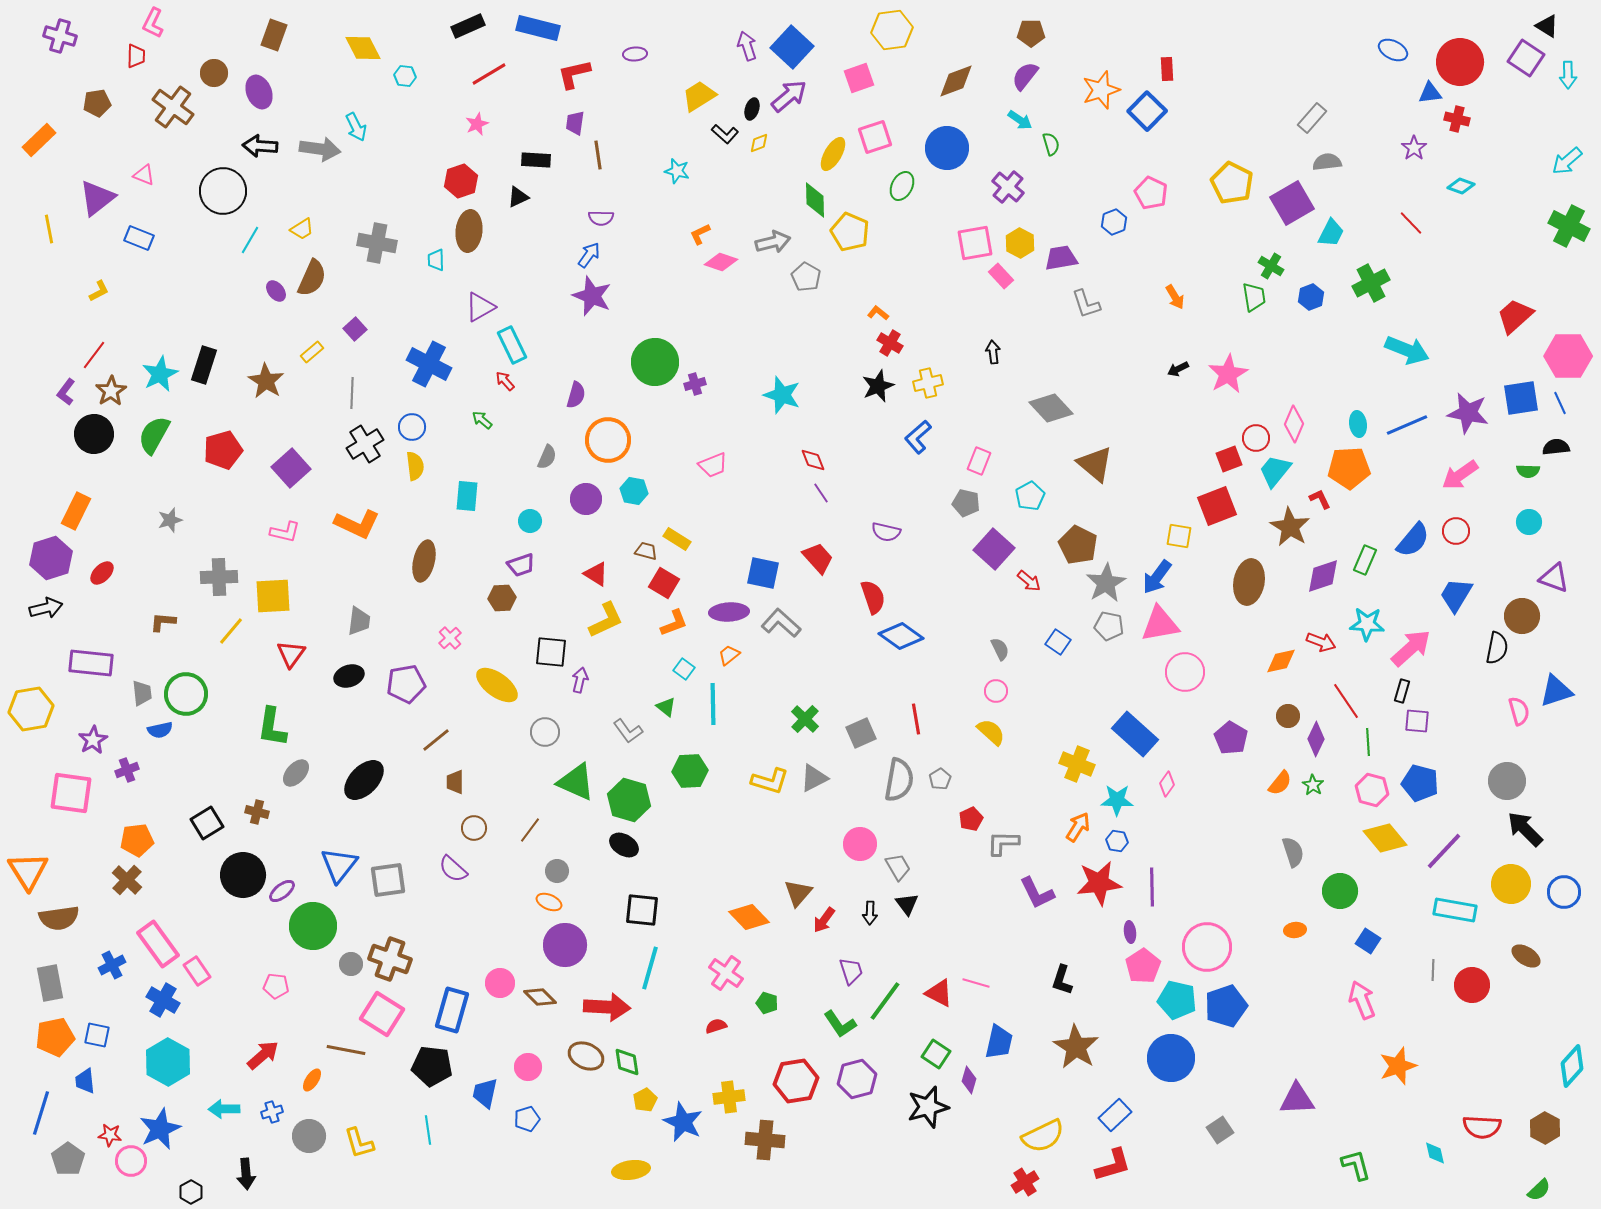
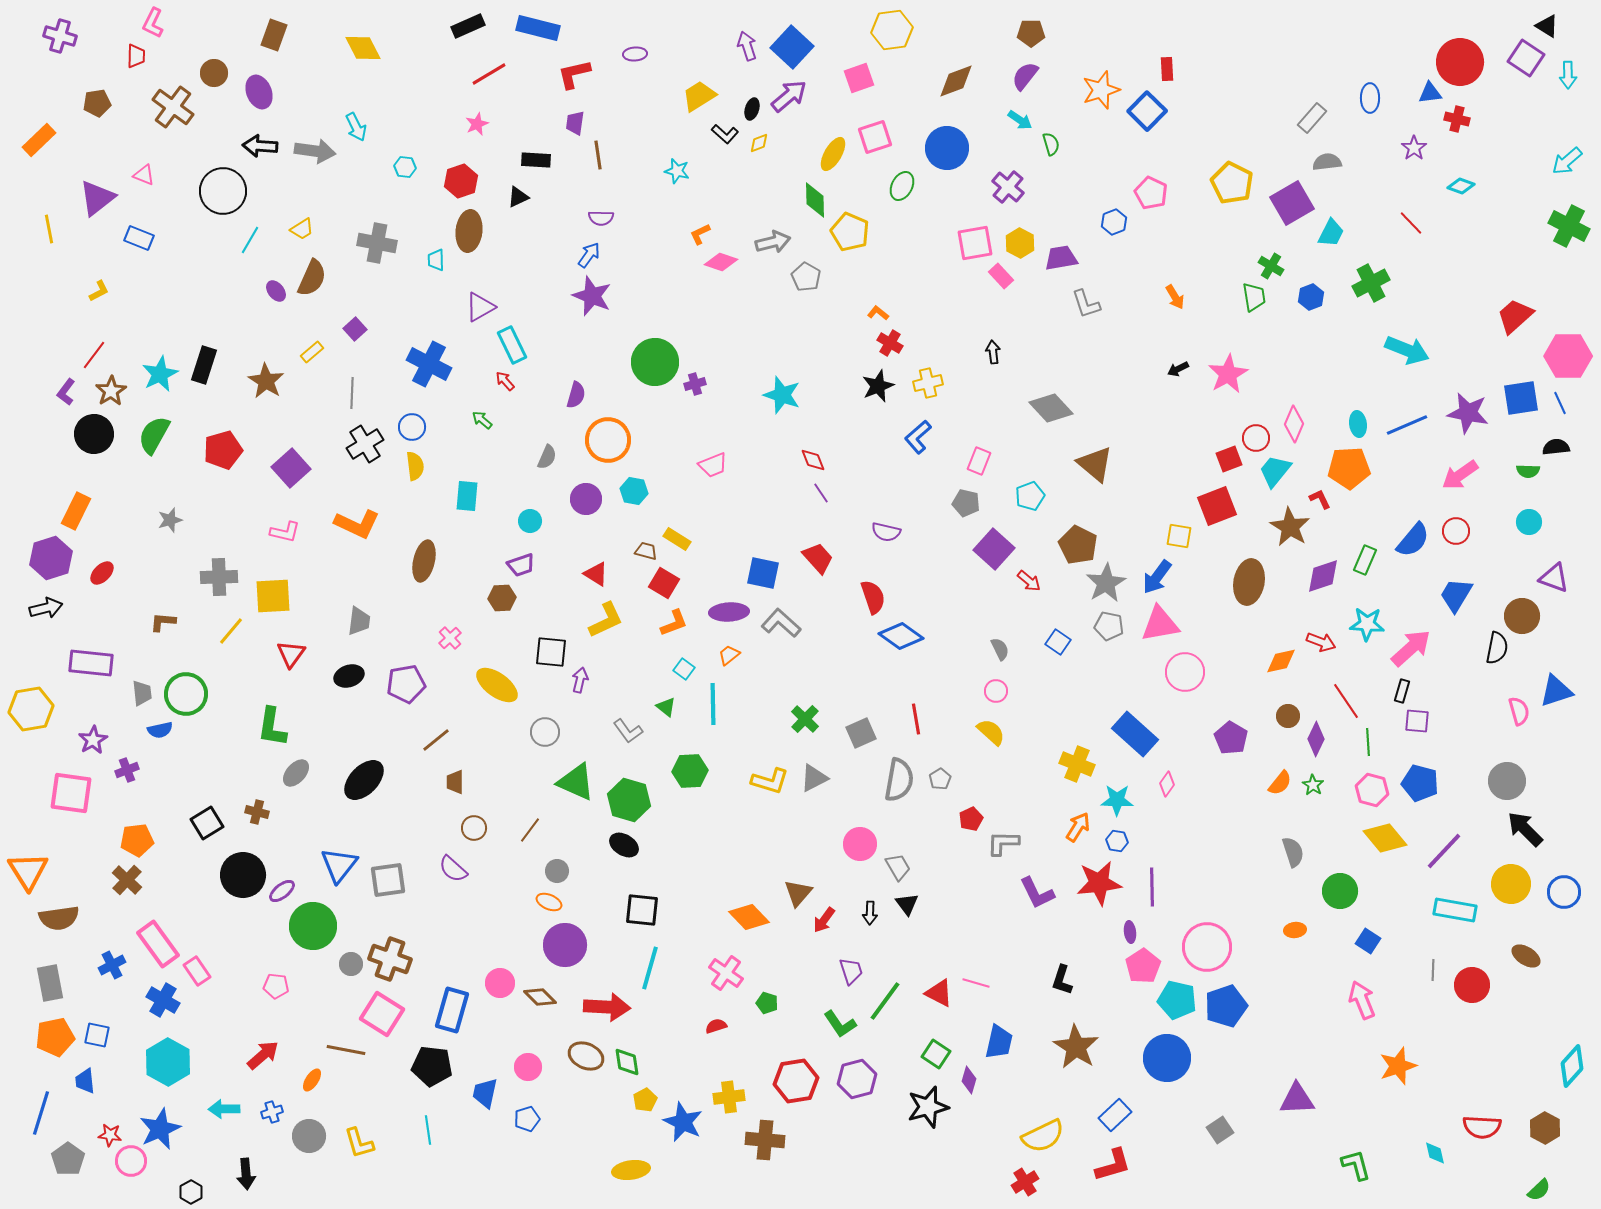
blue ellipse at (1393, 50): moved 23 px left, 48 px down; rotated 64 degrees clockwise
cyan hexagon at (405, 76): moved 91 px down
gray arrow at (320, 149): moved 5 px left, 2 px down
cyan pentagon at (1030, 496): rotated 8 degrees clockwise
blue circle at (1171, 1058): moved 4 px left
